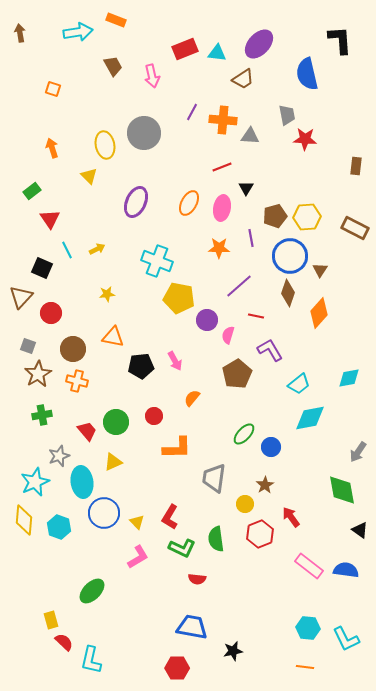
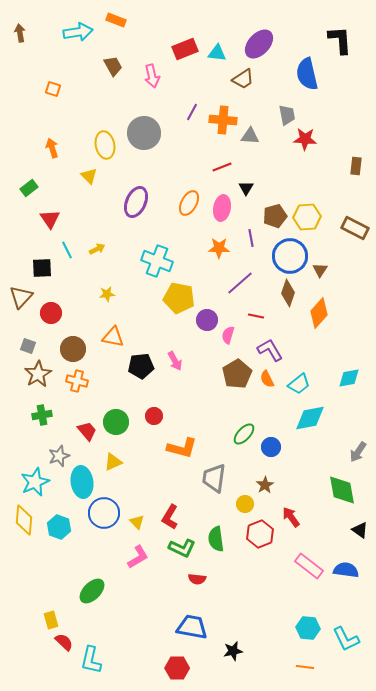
green rectangle at (32, 191): moved 3 px left, 3 px up
black square at (42, 268): rotated 25 degrees counterclockwise
purple line at (239, 286): moved 1 px right, 3 px up
orange semicircle at (192, 398): moved 75 px right, 19 px up; rotated 66 degrees counterclockwise
orange L-shape at (177, 448): moved 5 px right; rotated 16 degrees clockwise
